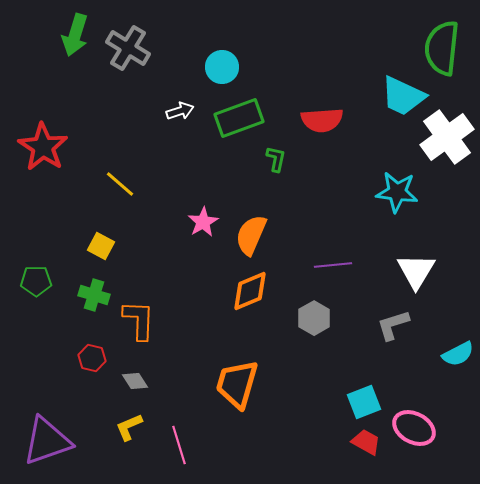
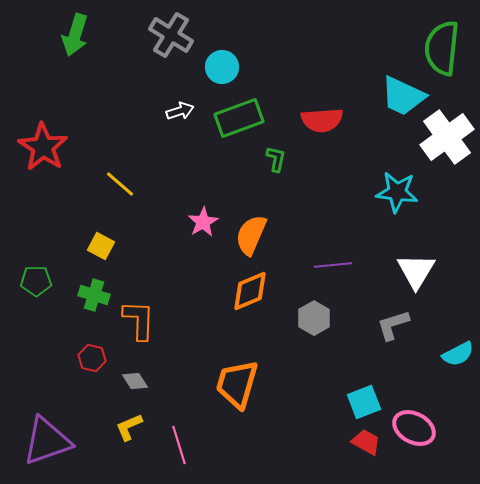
gray cross: moved 43 px right, 13 px up
